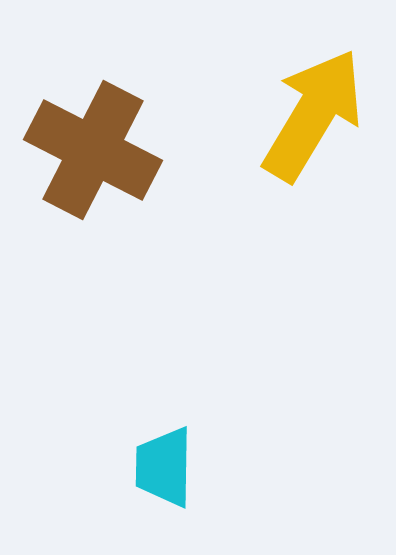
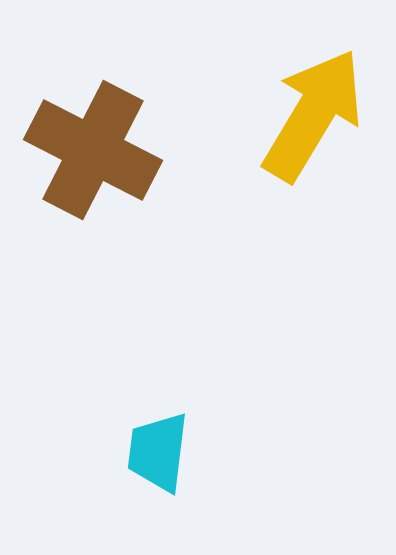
cyan trapezoid: moved 6 px left, 15 px up; rotated 6 degrees clockwise
